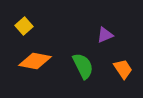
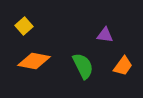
purple triangle: rotated 30 degrees clockwise
orange diamond: moved 1 px left
orange trapezoid: moved 3 px up; rotated 70 degrees clockwise
